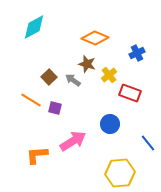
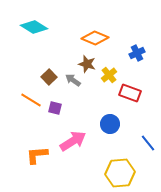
cyan diamond: rotated 60 degrees clockwise
